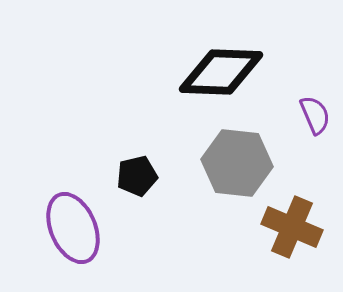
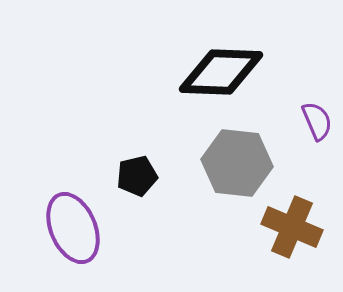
purple semicircle: moved 2 px right, 6 px down
